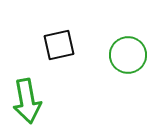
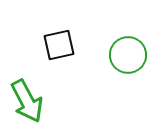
green arrow: rotated 18 degrees counterclockwise
